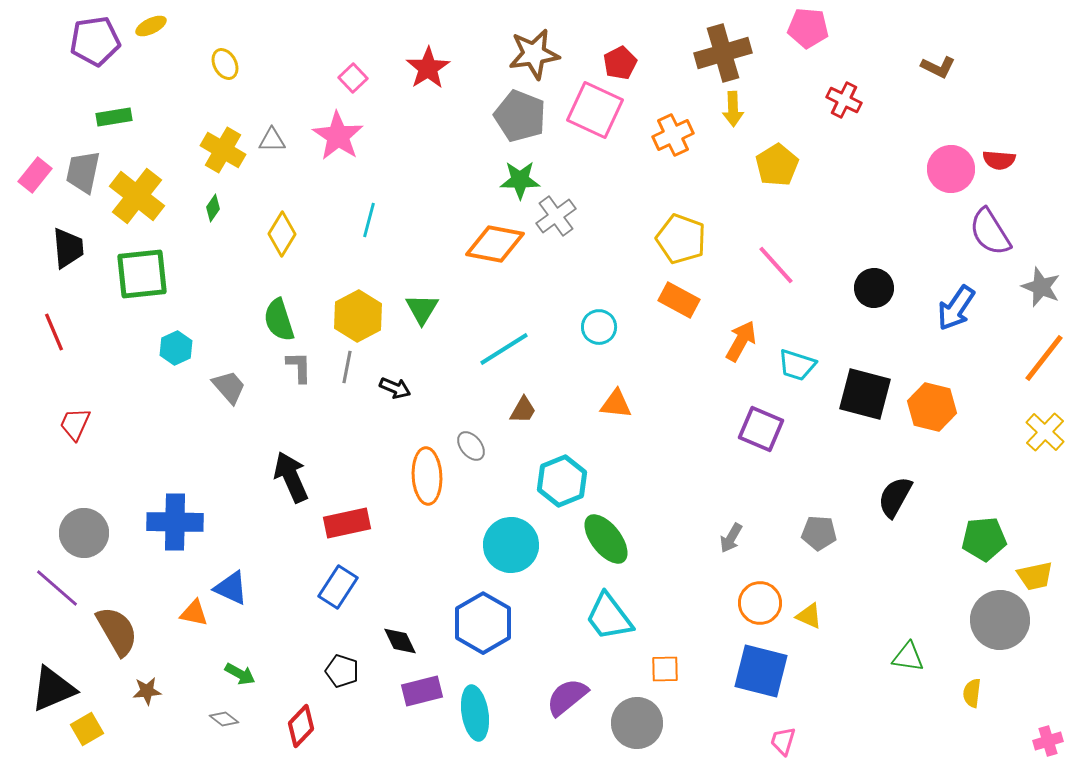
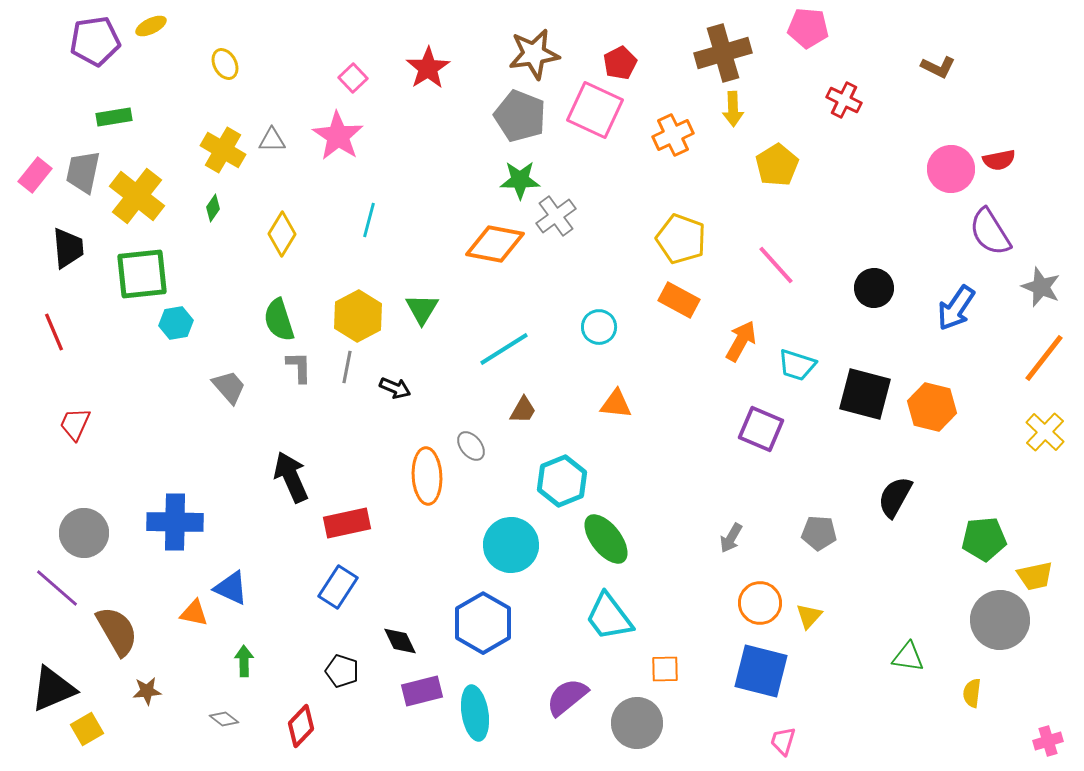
red semicircle at (999, 160): rotated 16 degrees counterclockwise
cyan hexagon at (176, 348): moved 25 px up; rotated 16 degrees clockwise
yellow triangle at (809, 616): rotated 48 degrees clockwise
green arrow at (240, 674): moved 4 px right, 13 px up; rotated 120 degrees counterclockwise
